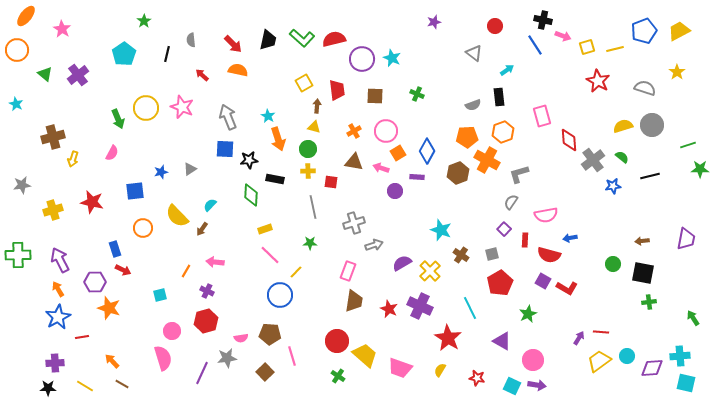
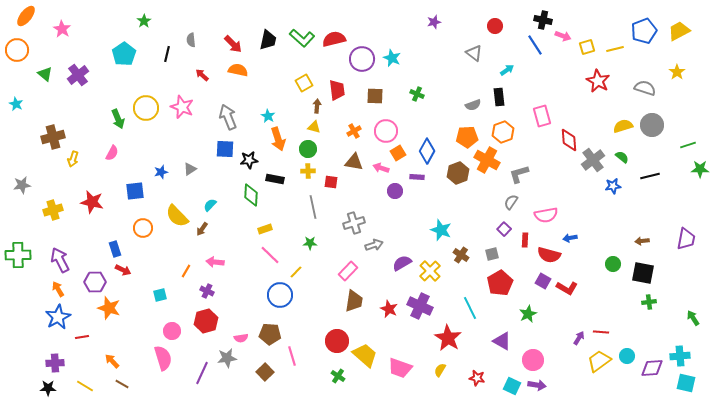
pink rectangle at (348, 271): rotated 24 degrees clockwise
